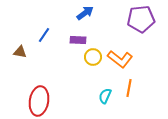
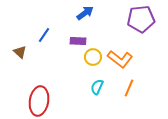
purple rectangle: moved 1 px down
brown triangle: rotated 32 degrees clockwise
orange line: rotated 12 degrees clockwise
cyan semicircle: moved 8 px left, 9 px up
